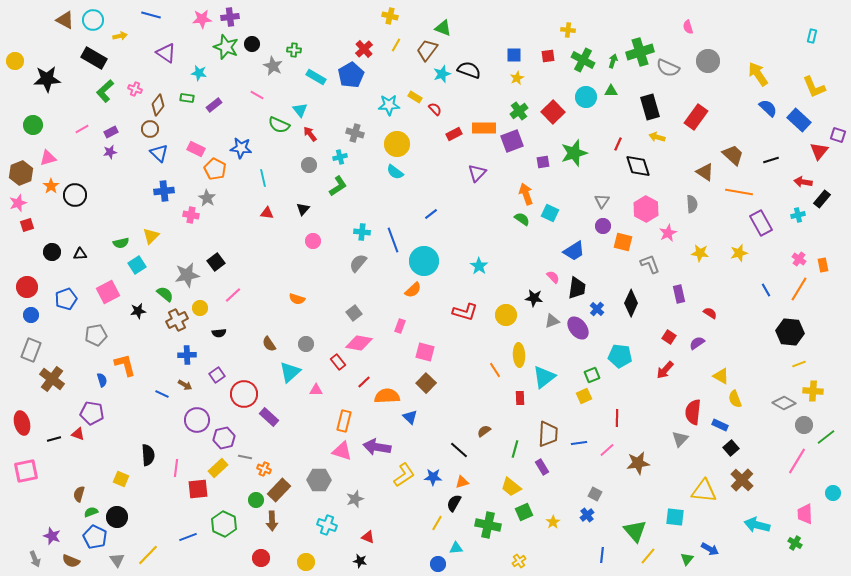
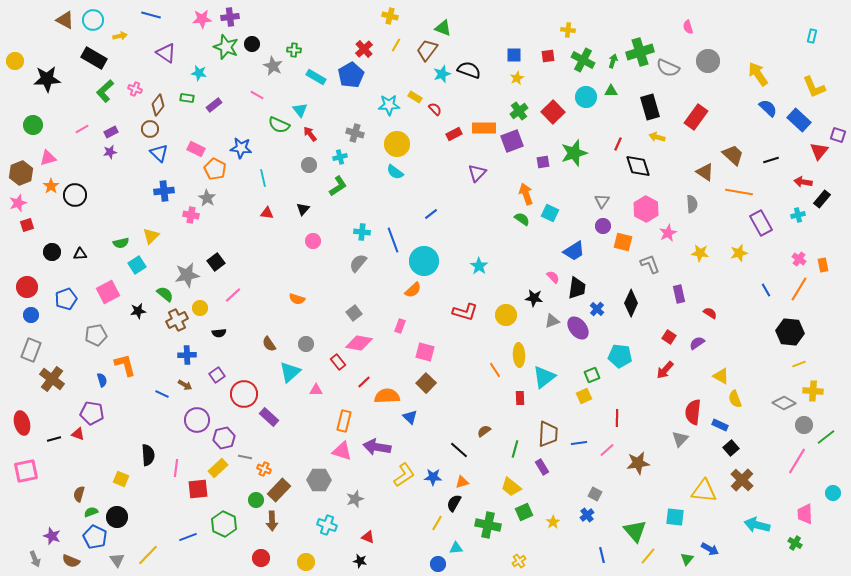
blue line at (602, 555): rotated 21 degrees counterclockwise
